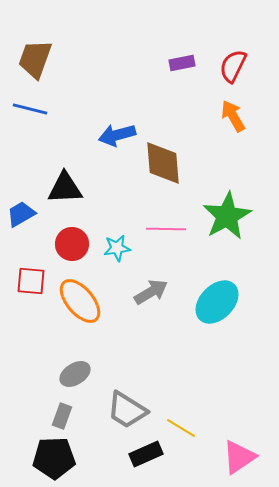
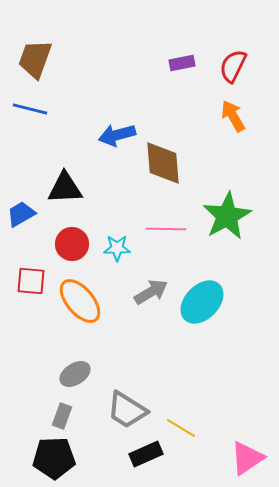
cyan star: rotated 8 degrees clockwise
cyan ellipse: moved 15 px left
pink triangle: moved 8 px right, 1 px down
